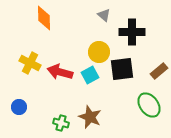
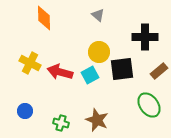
gray triangle: moved 6 px left
black cross: moved 13 px right, 5 px down
blue circle: moved 6 px right, 4 px down
brown star: moved 7 px right, 3 px down
